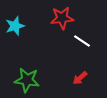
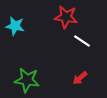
red star: moved 4 px right, 1 px up; rotated 15 degrees clockwise
cyan star: rotated 30 degrees clockwise
